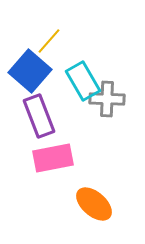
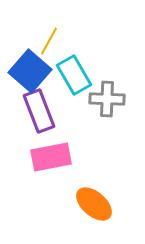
yellow line: rotated 12 degrees counterclockwise
cyan rectangle: moved 9 px left, 6 px up
purple rectangle: moved 5 px up
pink rectangle: moved 2 px left, 1 px up
